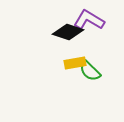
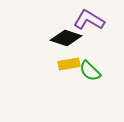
black diamond: moved 2 px left, 6 px down
yellow rectangle: moved 6 px left, 1 px down
